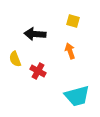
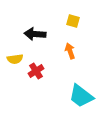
yellow semicircle: rotated 77 degrees counterclockwise
red cross: moved 2 px left; rotated 28 degrees clockwise
cyan trapezoid: moved 4 px right; rotated 52 degrees clockwise
